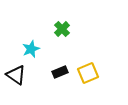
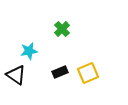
cyan star: moved 2 px left, 2 px down; rotated 12 degrees clockwise
